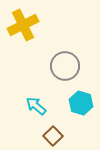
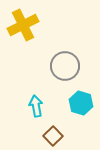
cyan arrow: rotated 40 degrees clockwise
